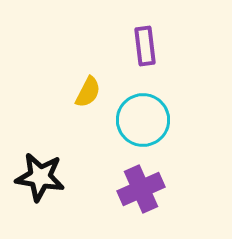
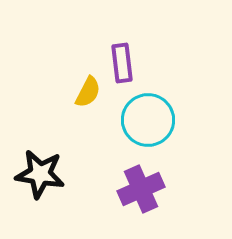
purple rectangle: moved 23 px left, 17 px down
cyan circle: moved 5 px right
black star: moved 3 px up
